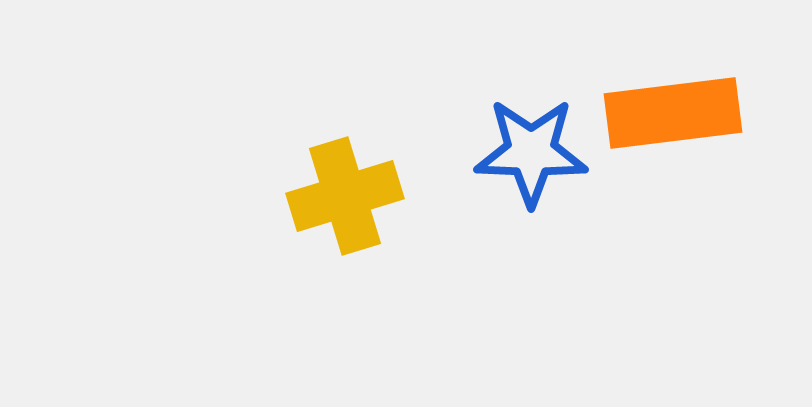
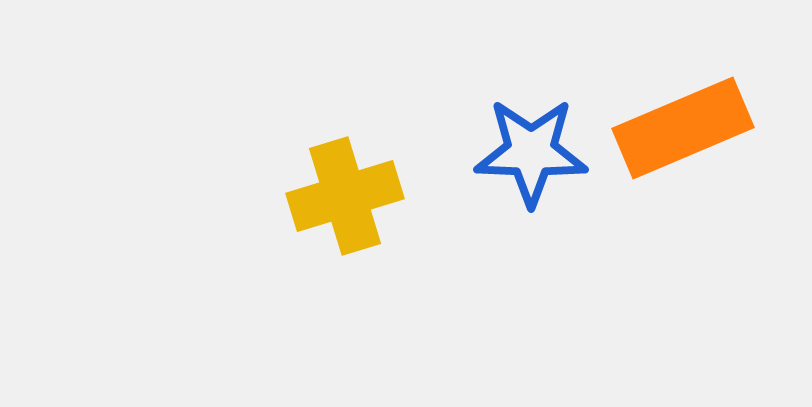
orange rectangle: moved 10 px right, 15 px down; rotated 16 degrees counterclockwise
